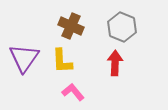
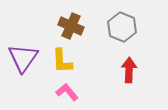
purple triangle: moved 1 px left
red arrow: moved 14 px right, 7 px down
pink L-shape: moved 6 px left
